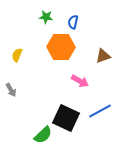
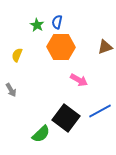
green star: moved 9 px left, 8 px down; rotated 24 degrees clockwise
blue semicircle: moved 16 px left
brown triangle: moved 2 px right, 9 px up
pink arrow: moved 1 px left, 1 px up
black square: rotated 12 degrees clockwise
green semicircle: moved 2 px left, 1 px up
